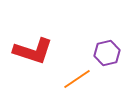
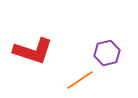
orange line: moved 3 px right, 1 px down
